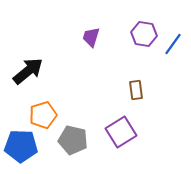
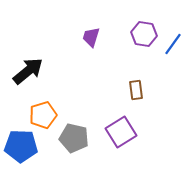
gray pentagon: moved 1 px right, 2 px up
